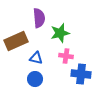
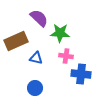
purple semicircle: rotated 42 degrees counterclockwise
green star: rotated 18 degrees clockwise
blue circle: moved 9 px down
